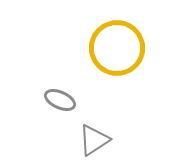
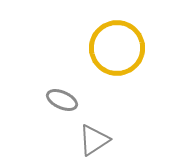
gray ellipse: moved 2 px right
